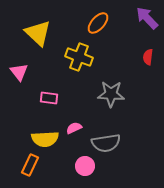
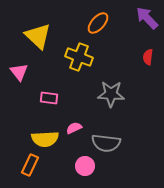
yellow triangle: moved 3 px down
gray semicircle: rotated 16 degrees clockwise
